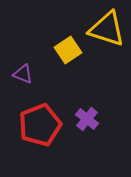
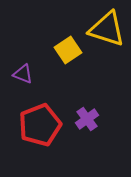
purple cross: rotated 15 degrees clockwise
